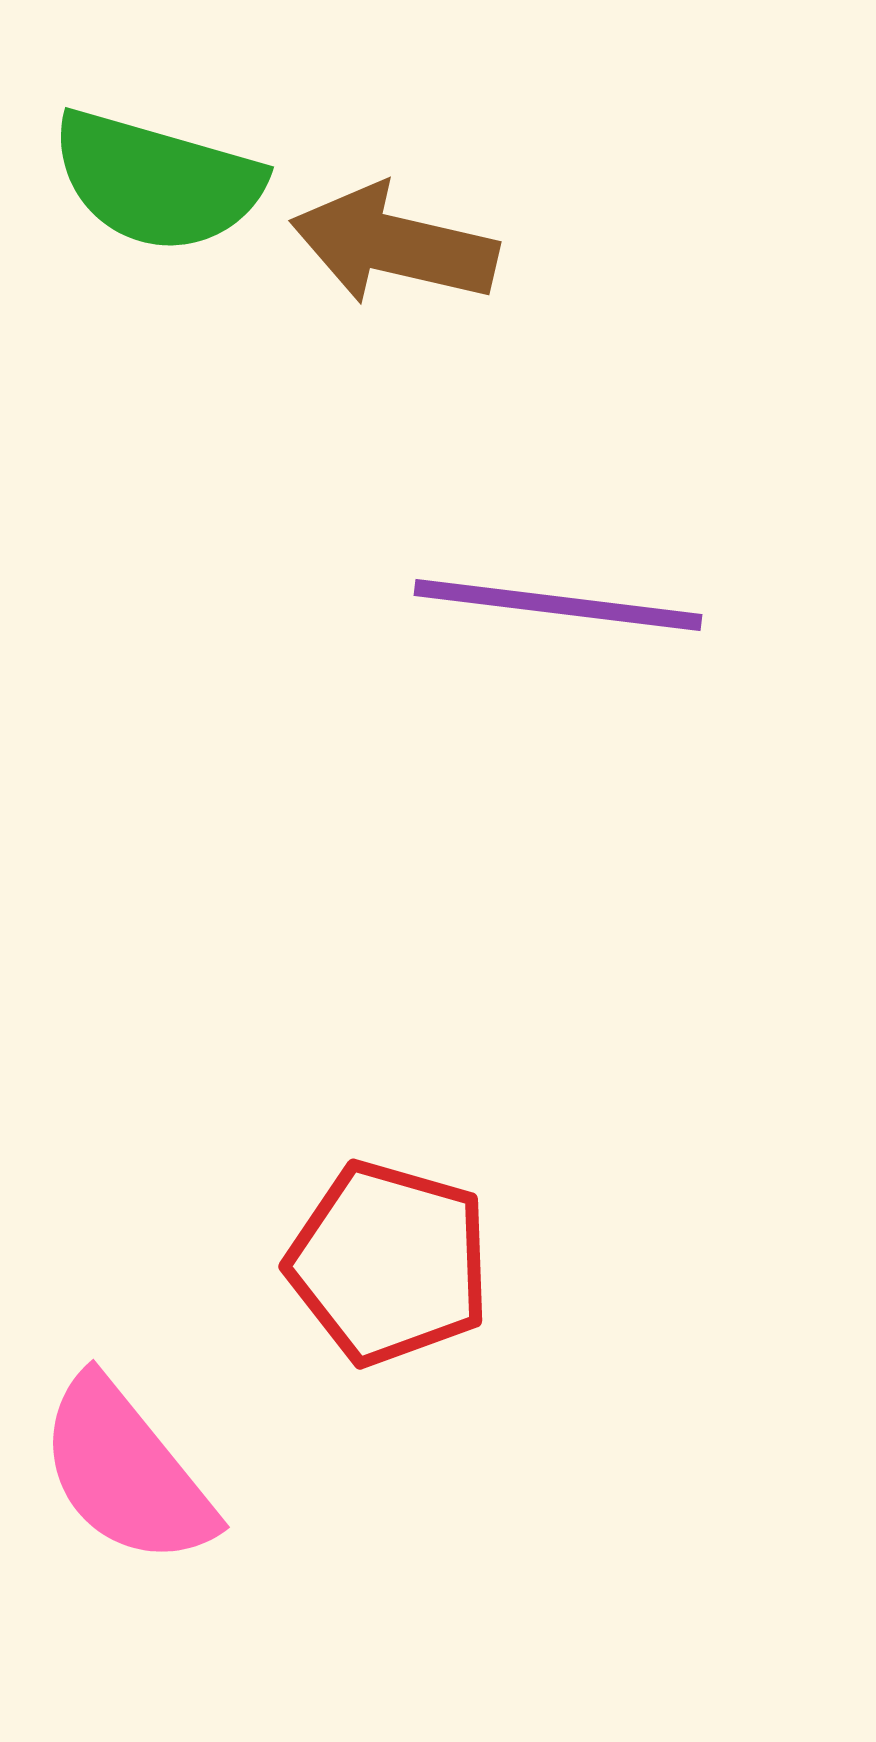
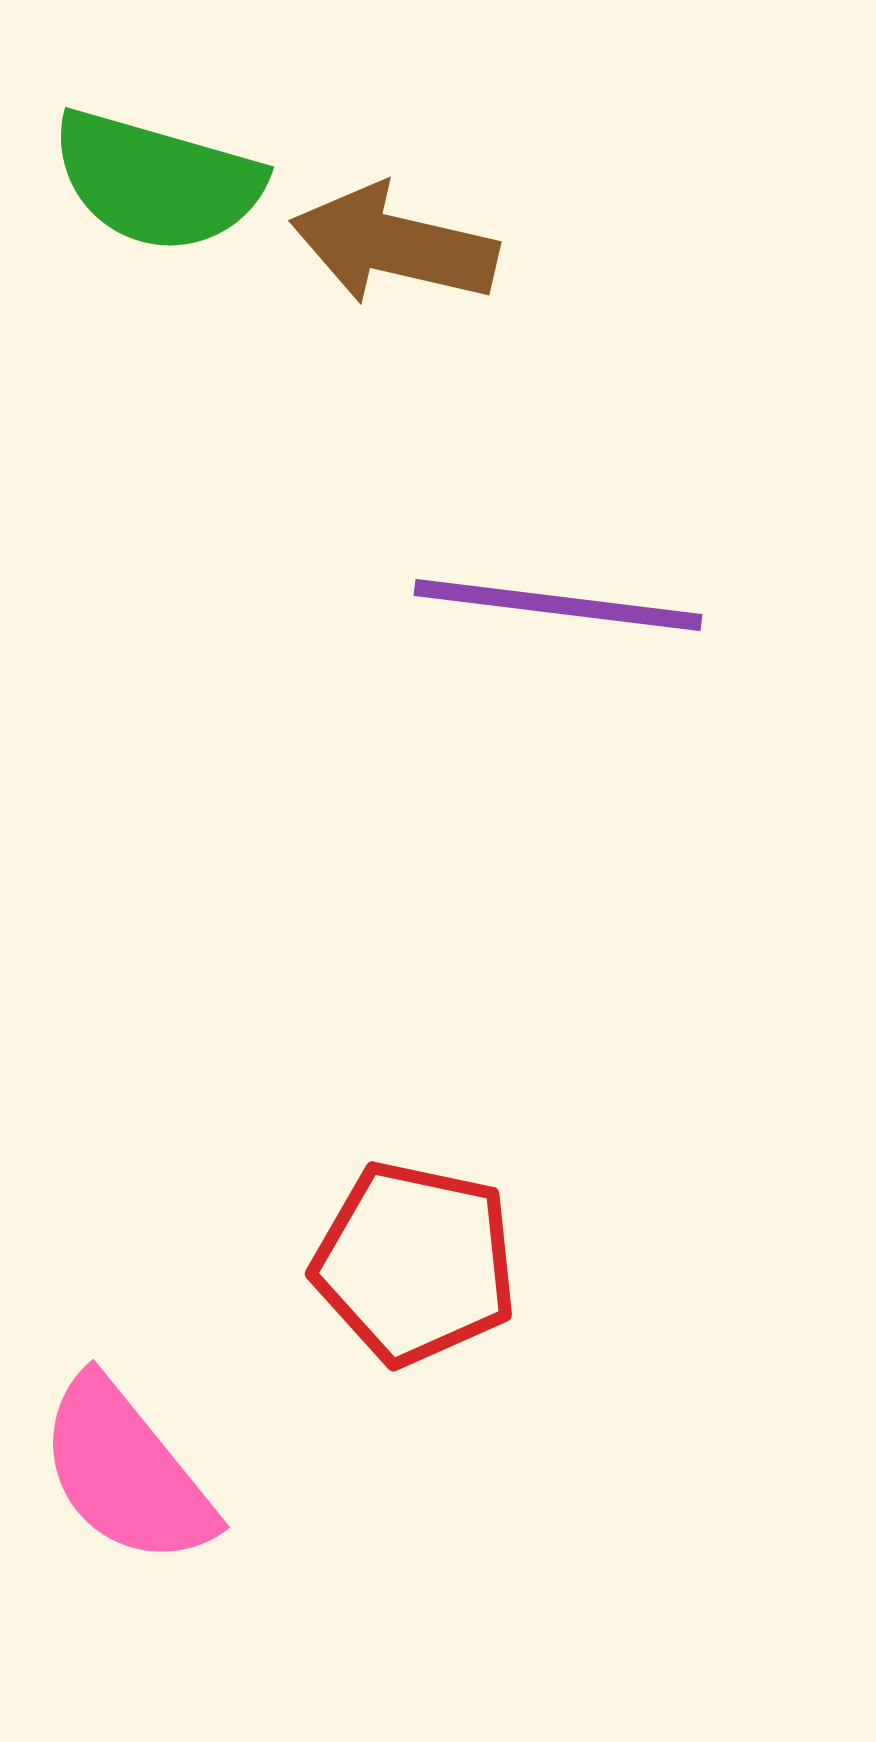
red pentagon: moved 26 px right; rotated 4 degrees counterclockwise
